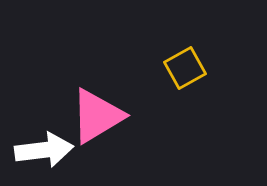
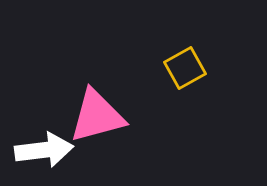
pink triangle: rotated 16 degrees clockwise
